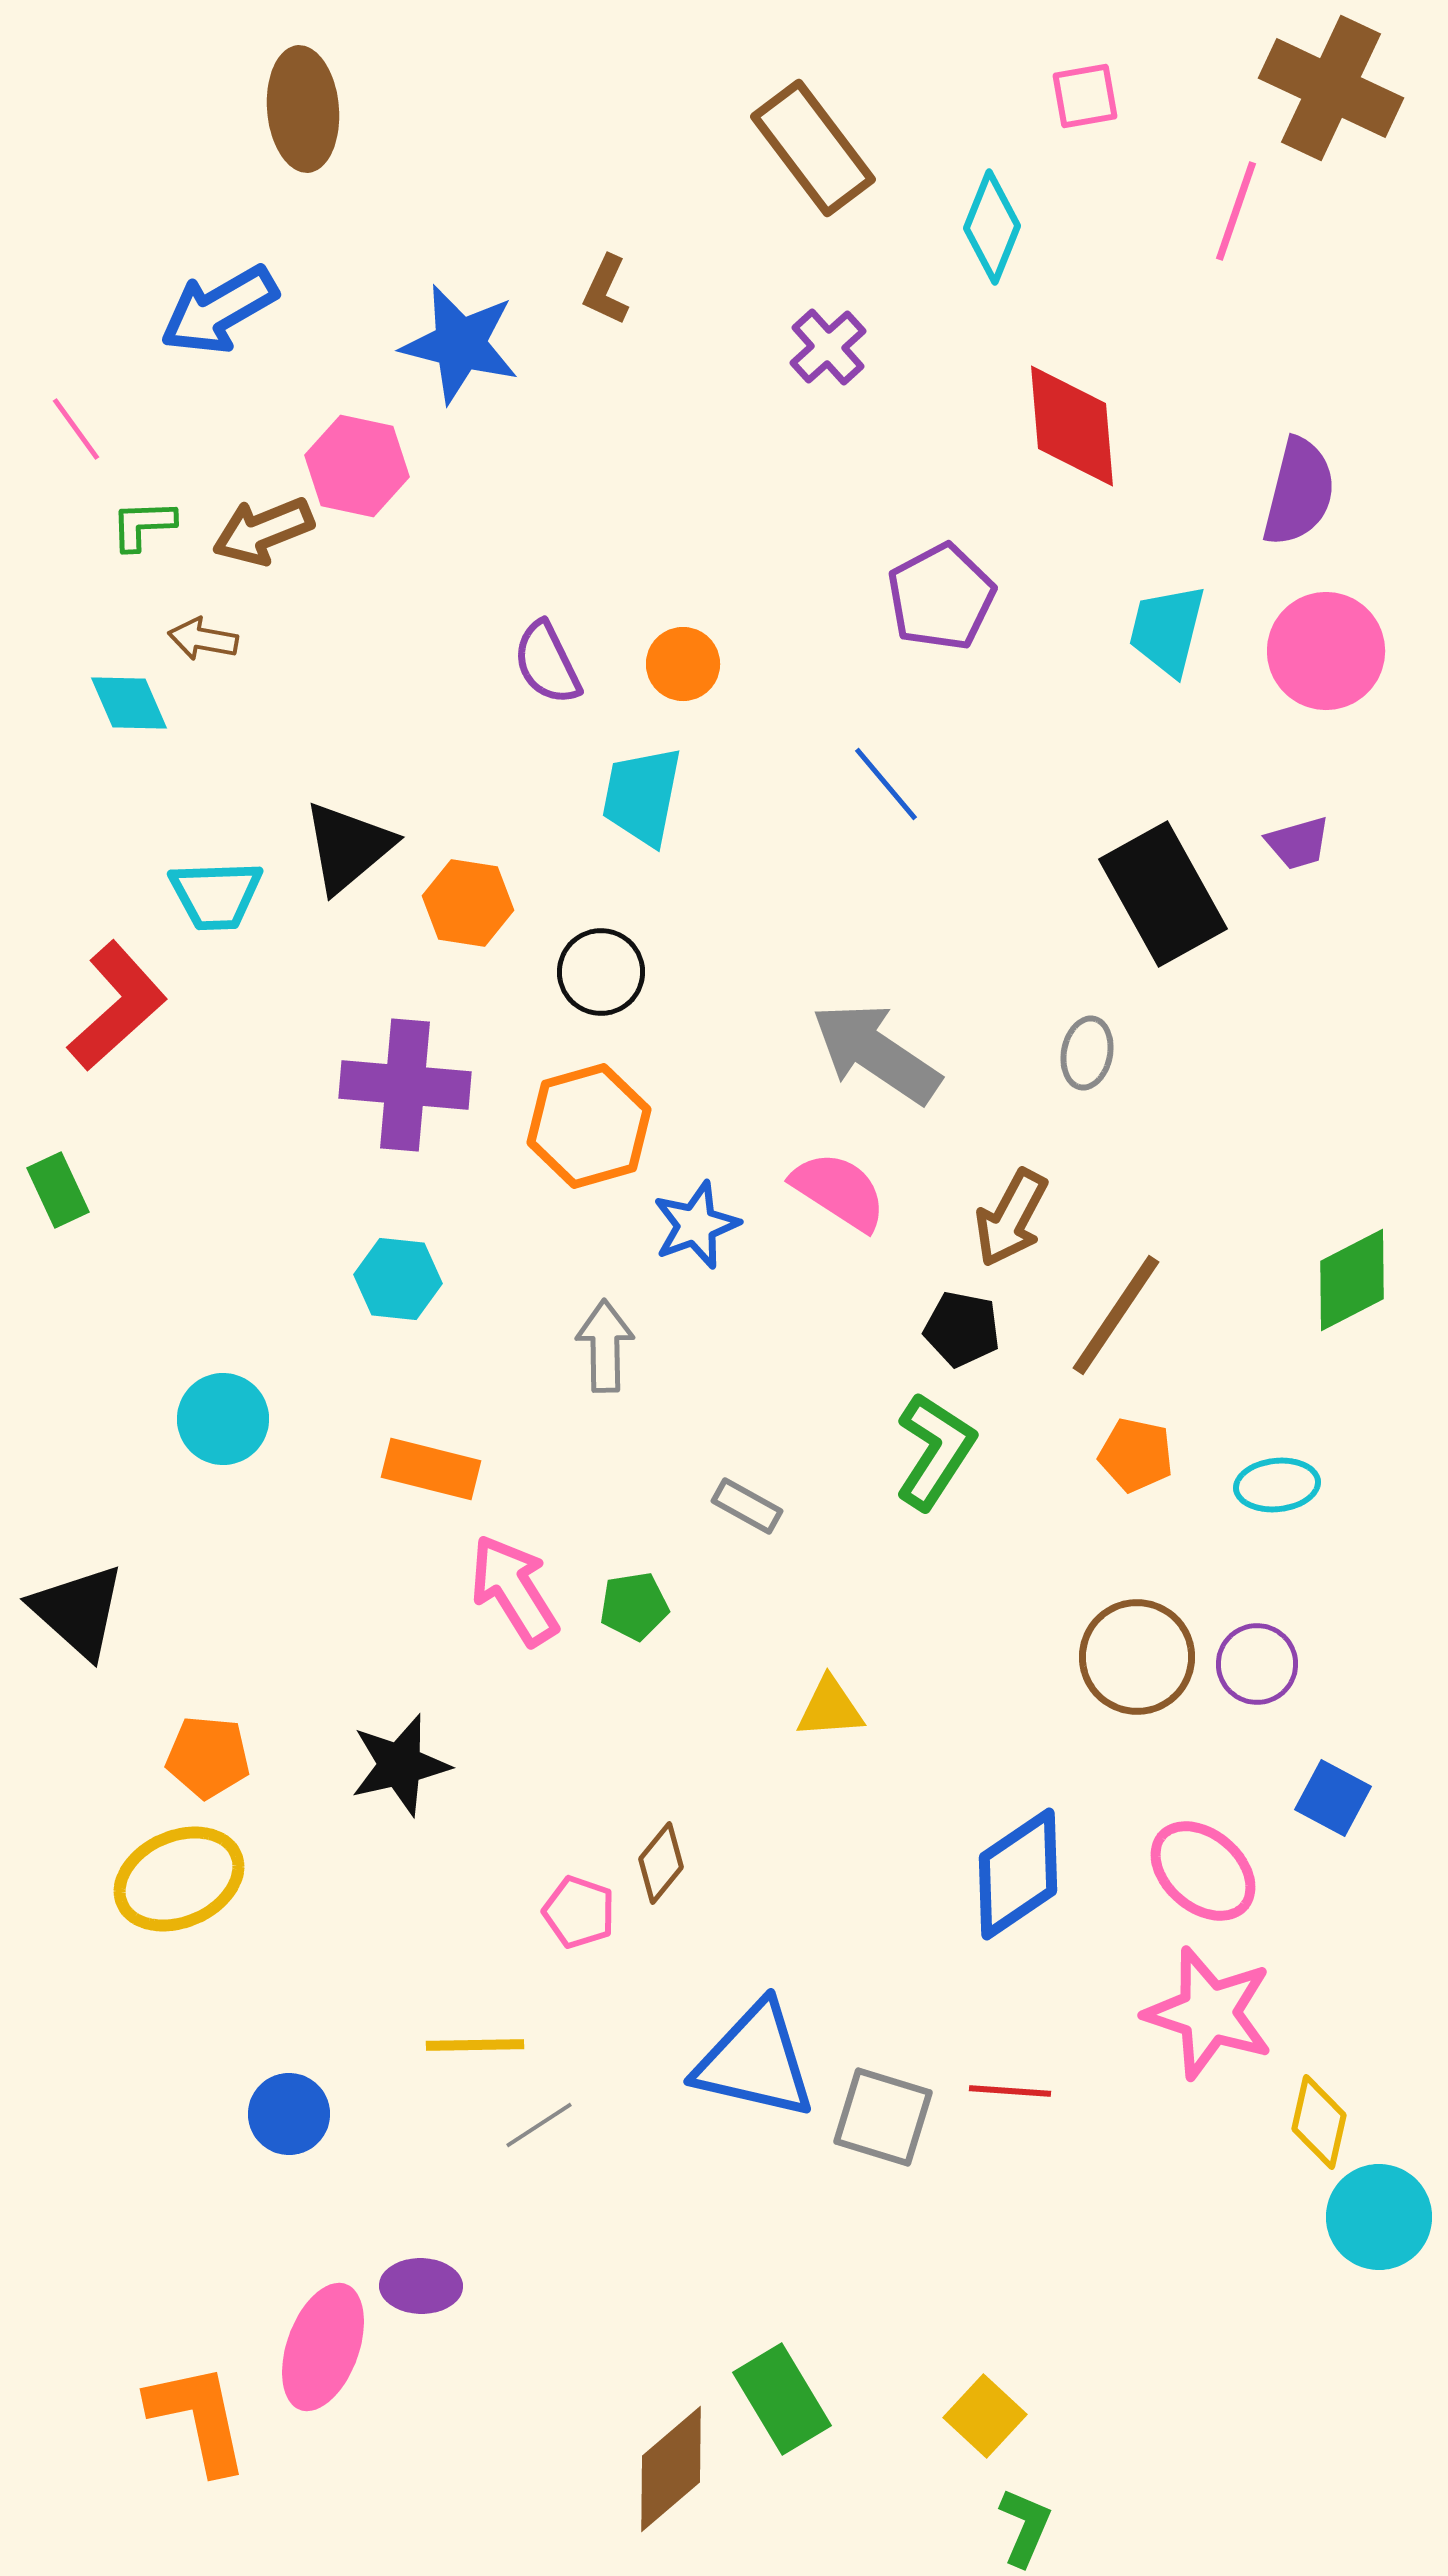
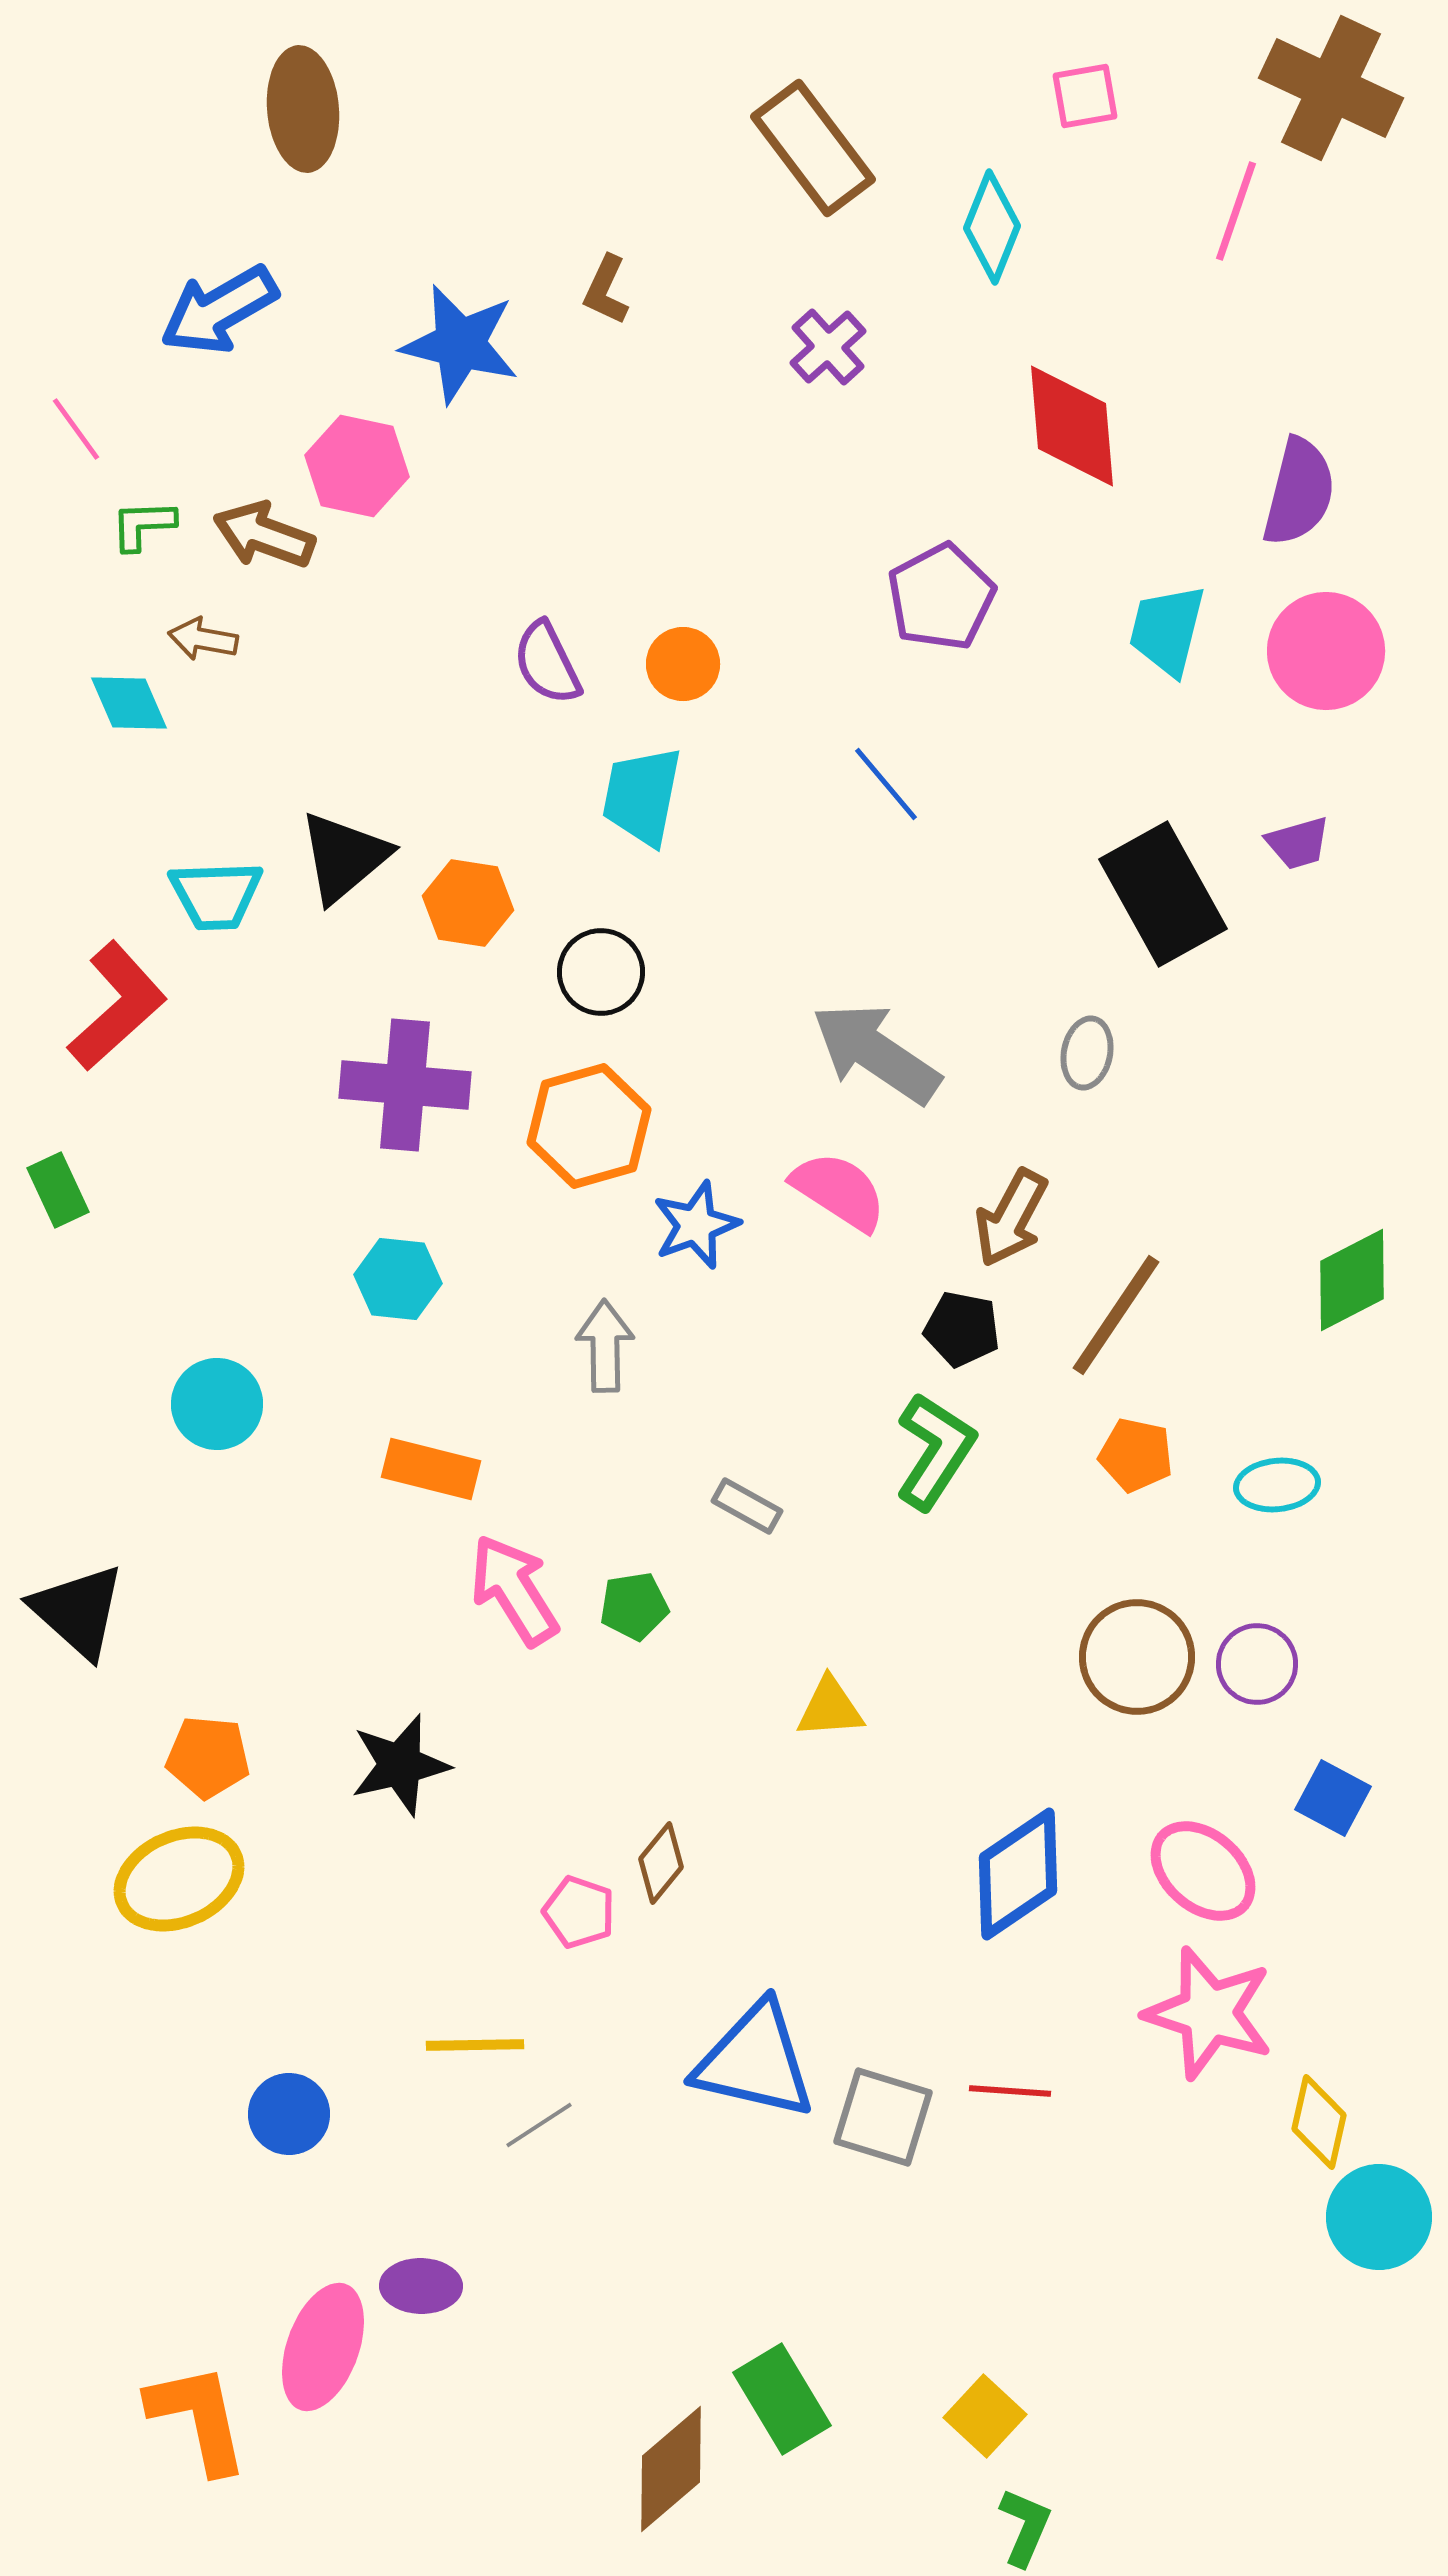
brown arrow at (263, 531): moved 1 px right, 4 px down; rotated 42 degrees clockwise
black triangle at (348, 847): moved 4 px left, 10 px down
cyan circle at (223, 1419): moved 6 px left, 15 px up
